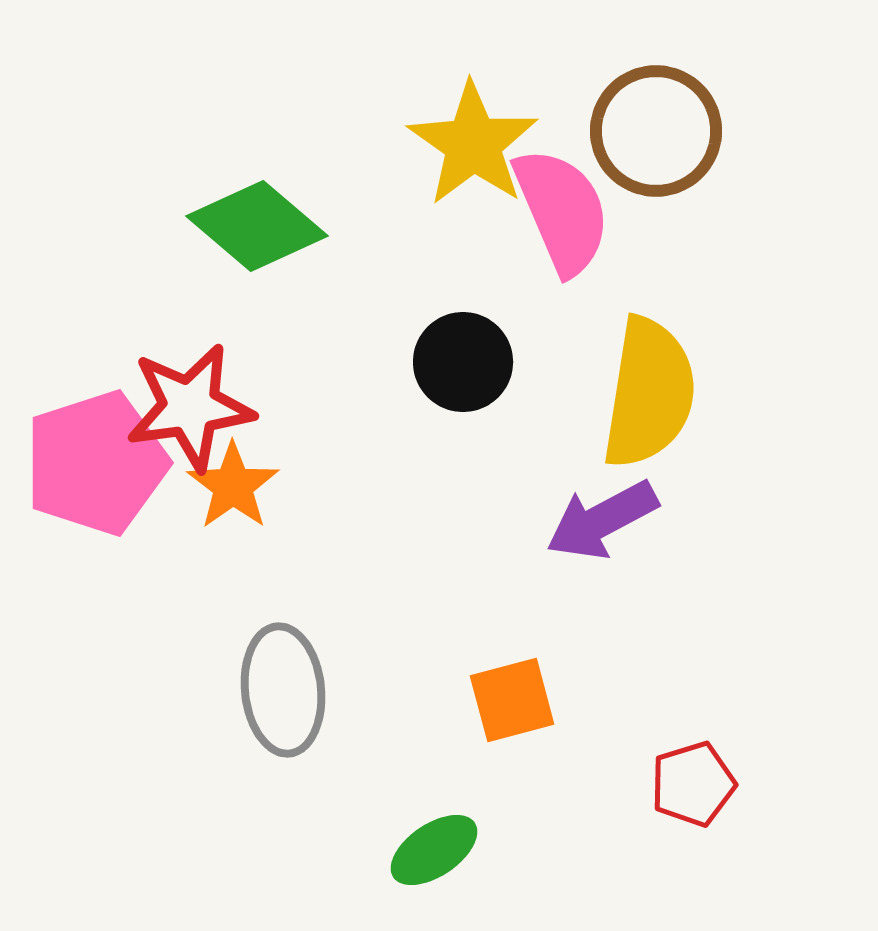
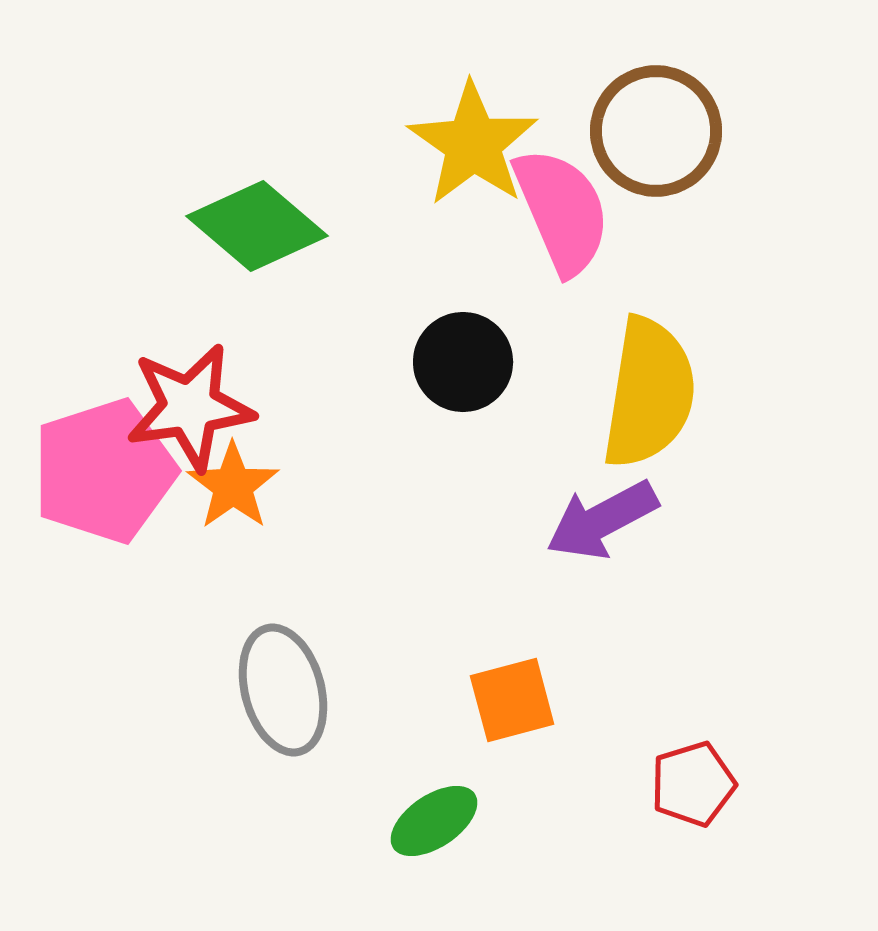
pink pentagon: moved 8 px right, 8 px down
gray ellipse: rotated 9 degrees counterclockwise
green ellipse: moved 29 px up
